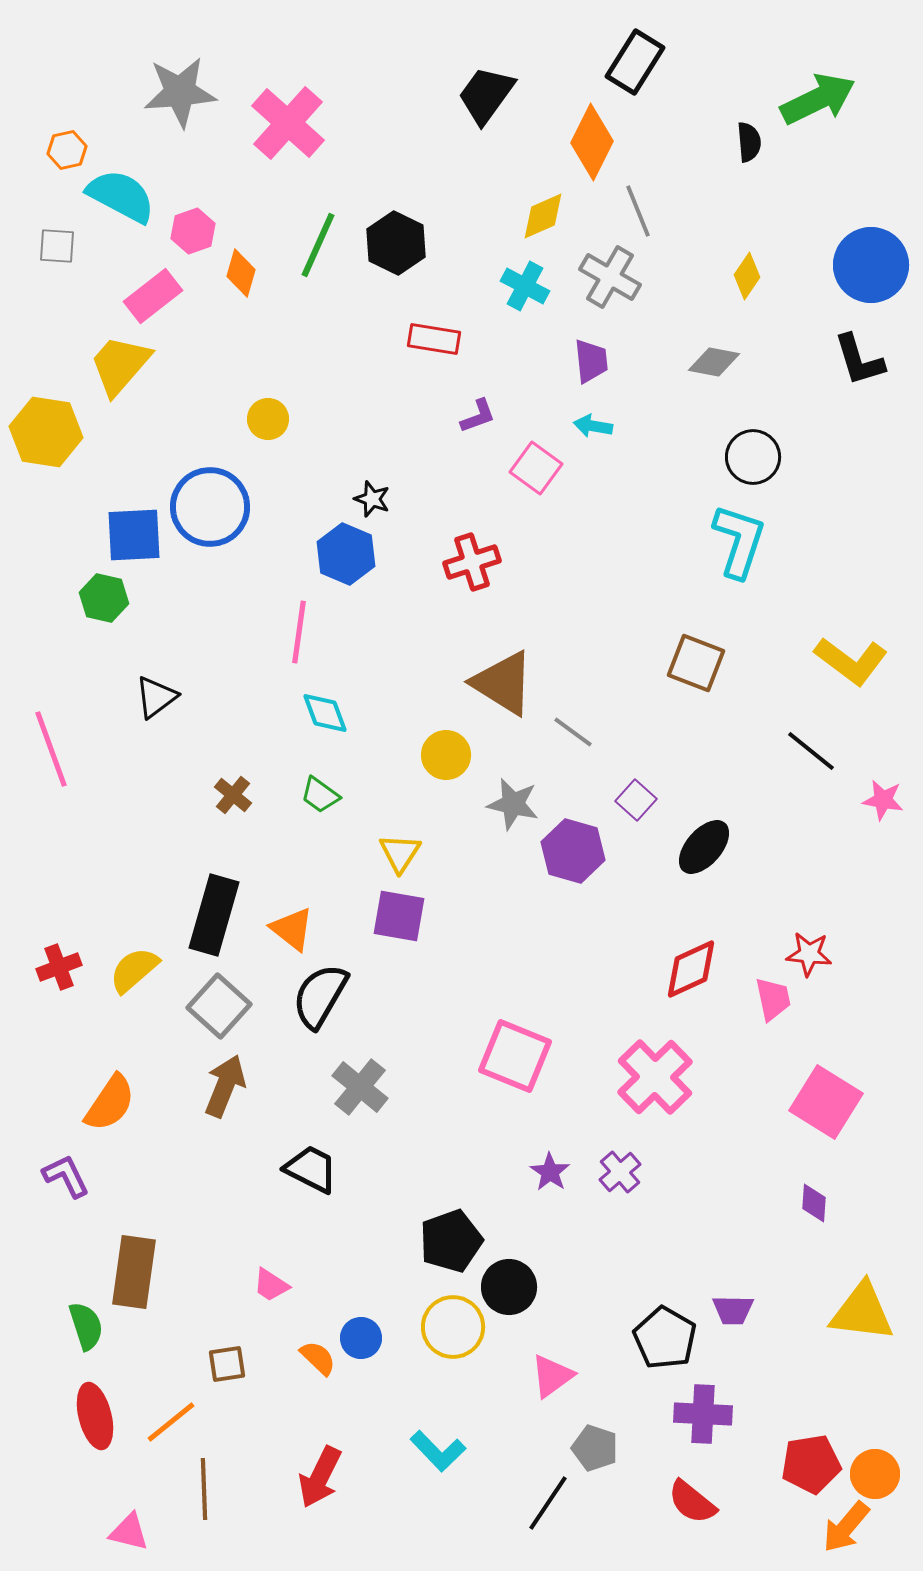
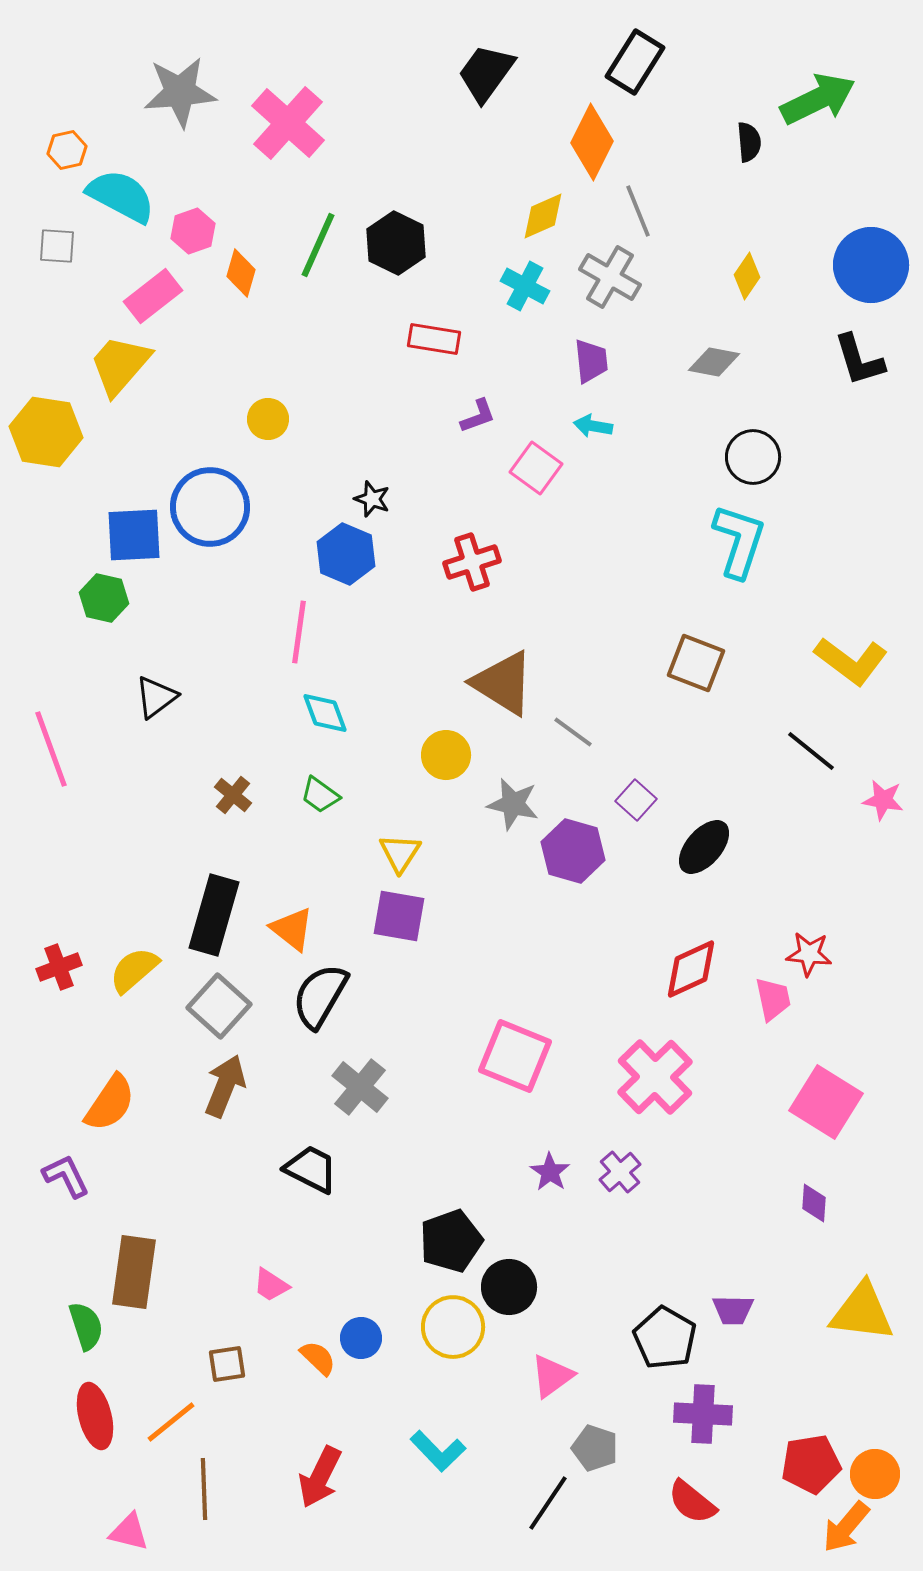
black trapezoid at (486, 95): moved 22 px up
